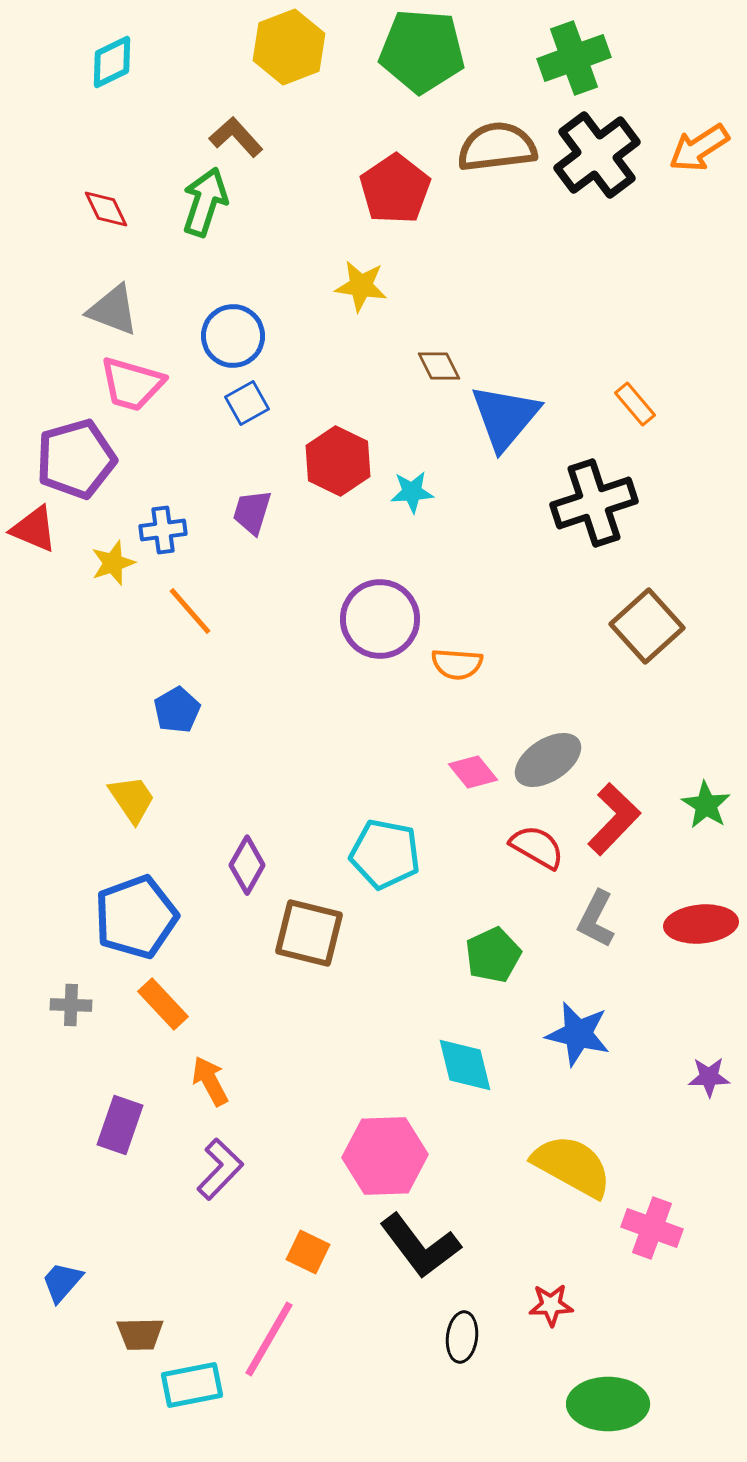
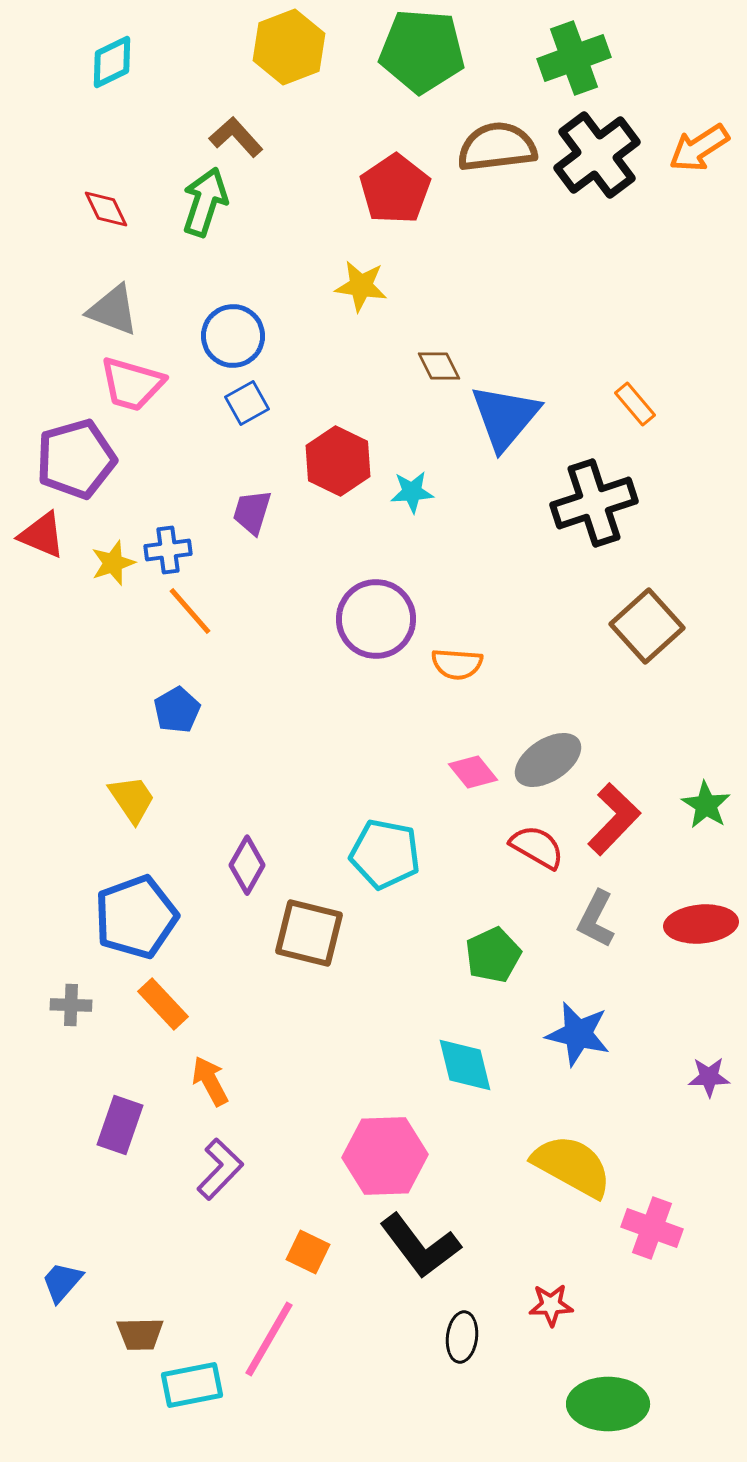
red triangle at (34, 529): moved 8 px right, 6 px down
blue cross at (163, 530): moved 5 px right, 20 px down
purple circle at (380, 619): moved 4 px left
